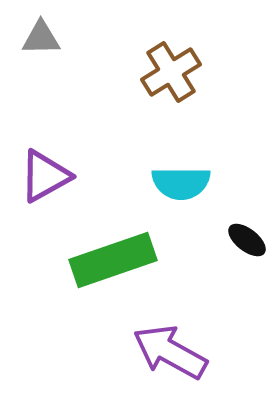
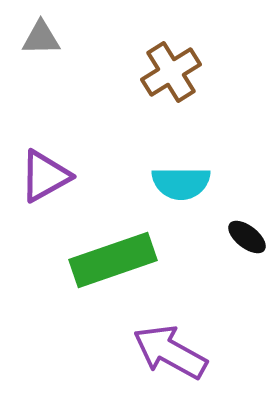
black ellipse: moved 3 px up
